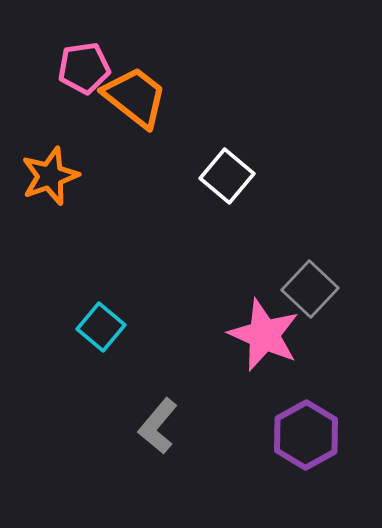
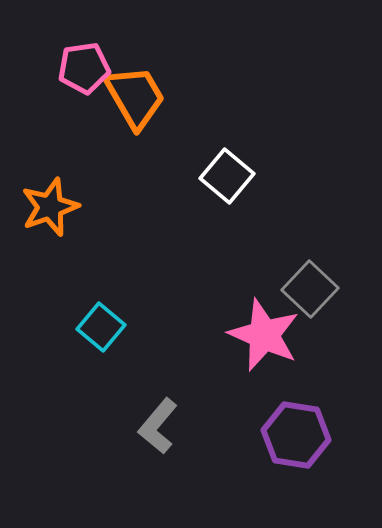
orange trapezoid: rotated 22 degrees clockwise
orange star: moved 31 px down
purple hexagon: moved 10 px left; rotated 22 degrees counterclockwise
